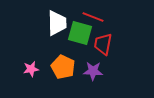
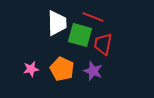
green square: moved 2 px down
orange pentagon: moved 1 px left, 2 px down
purple star: rotated 18 degrees clockwise
